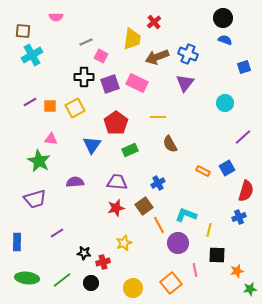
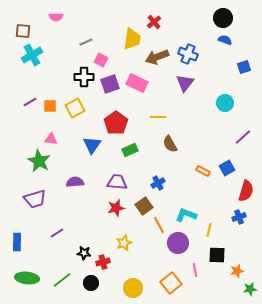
pink square at (101, 56): moved 4 px down
